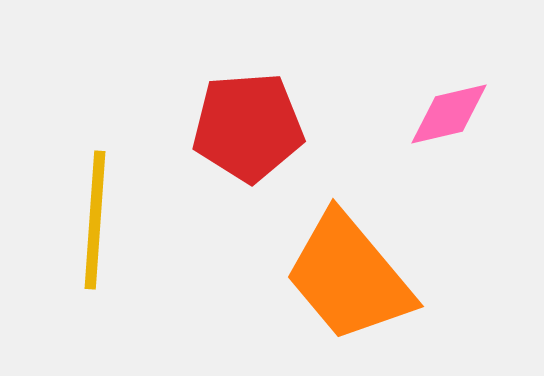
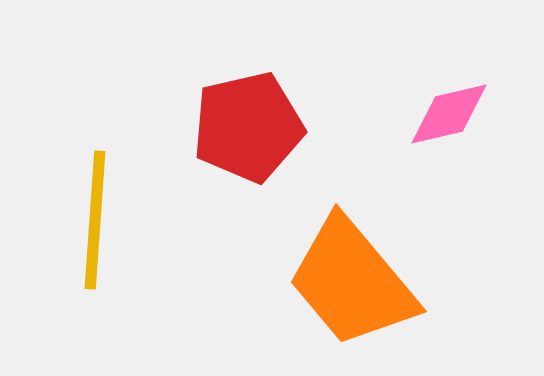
red pentagon: rotated 9 degrees counterclockwise
orange trapezoid: moved 3 px right, 5 px down
